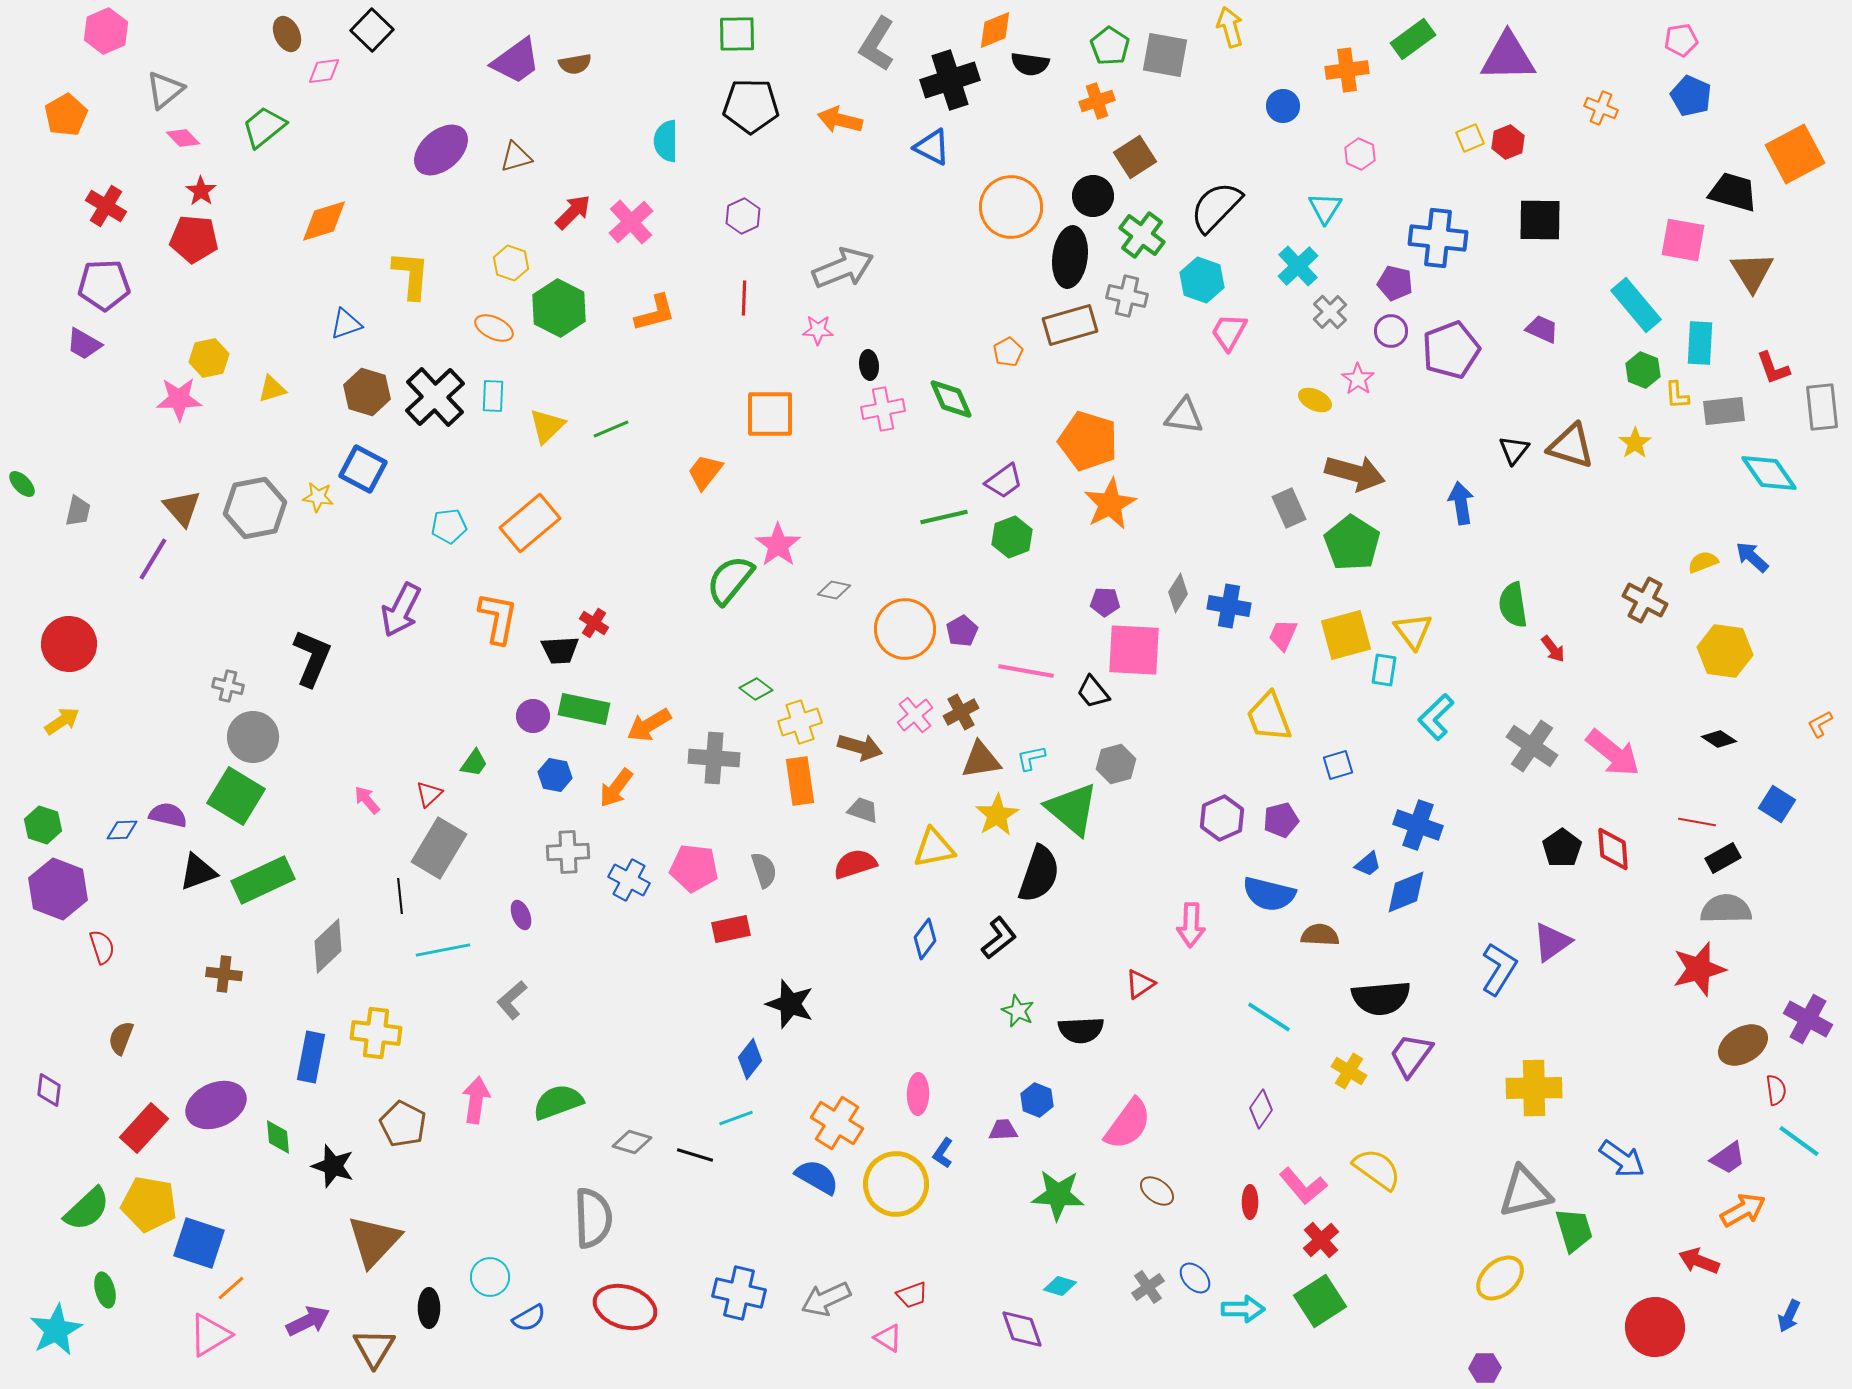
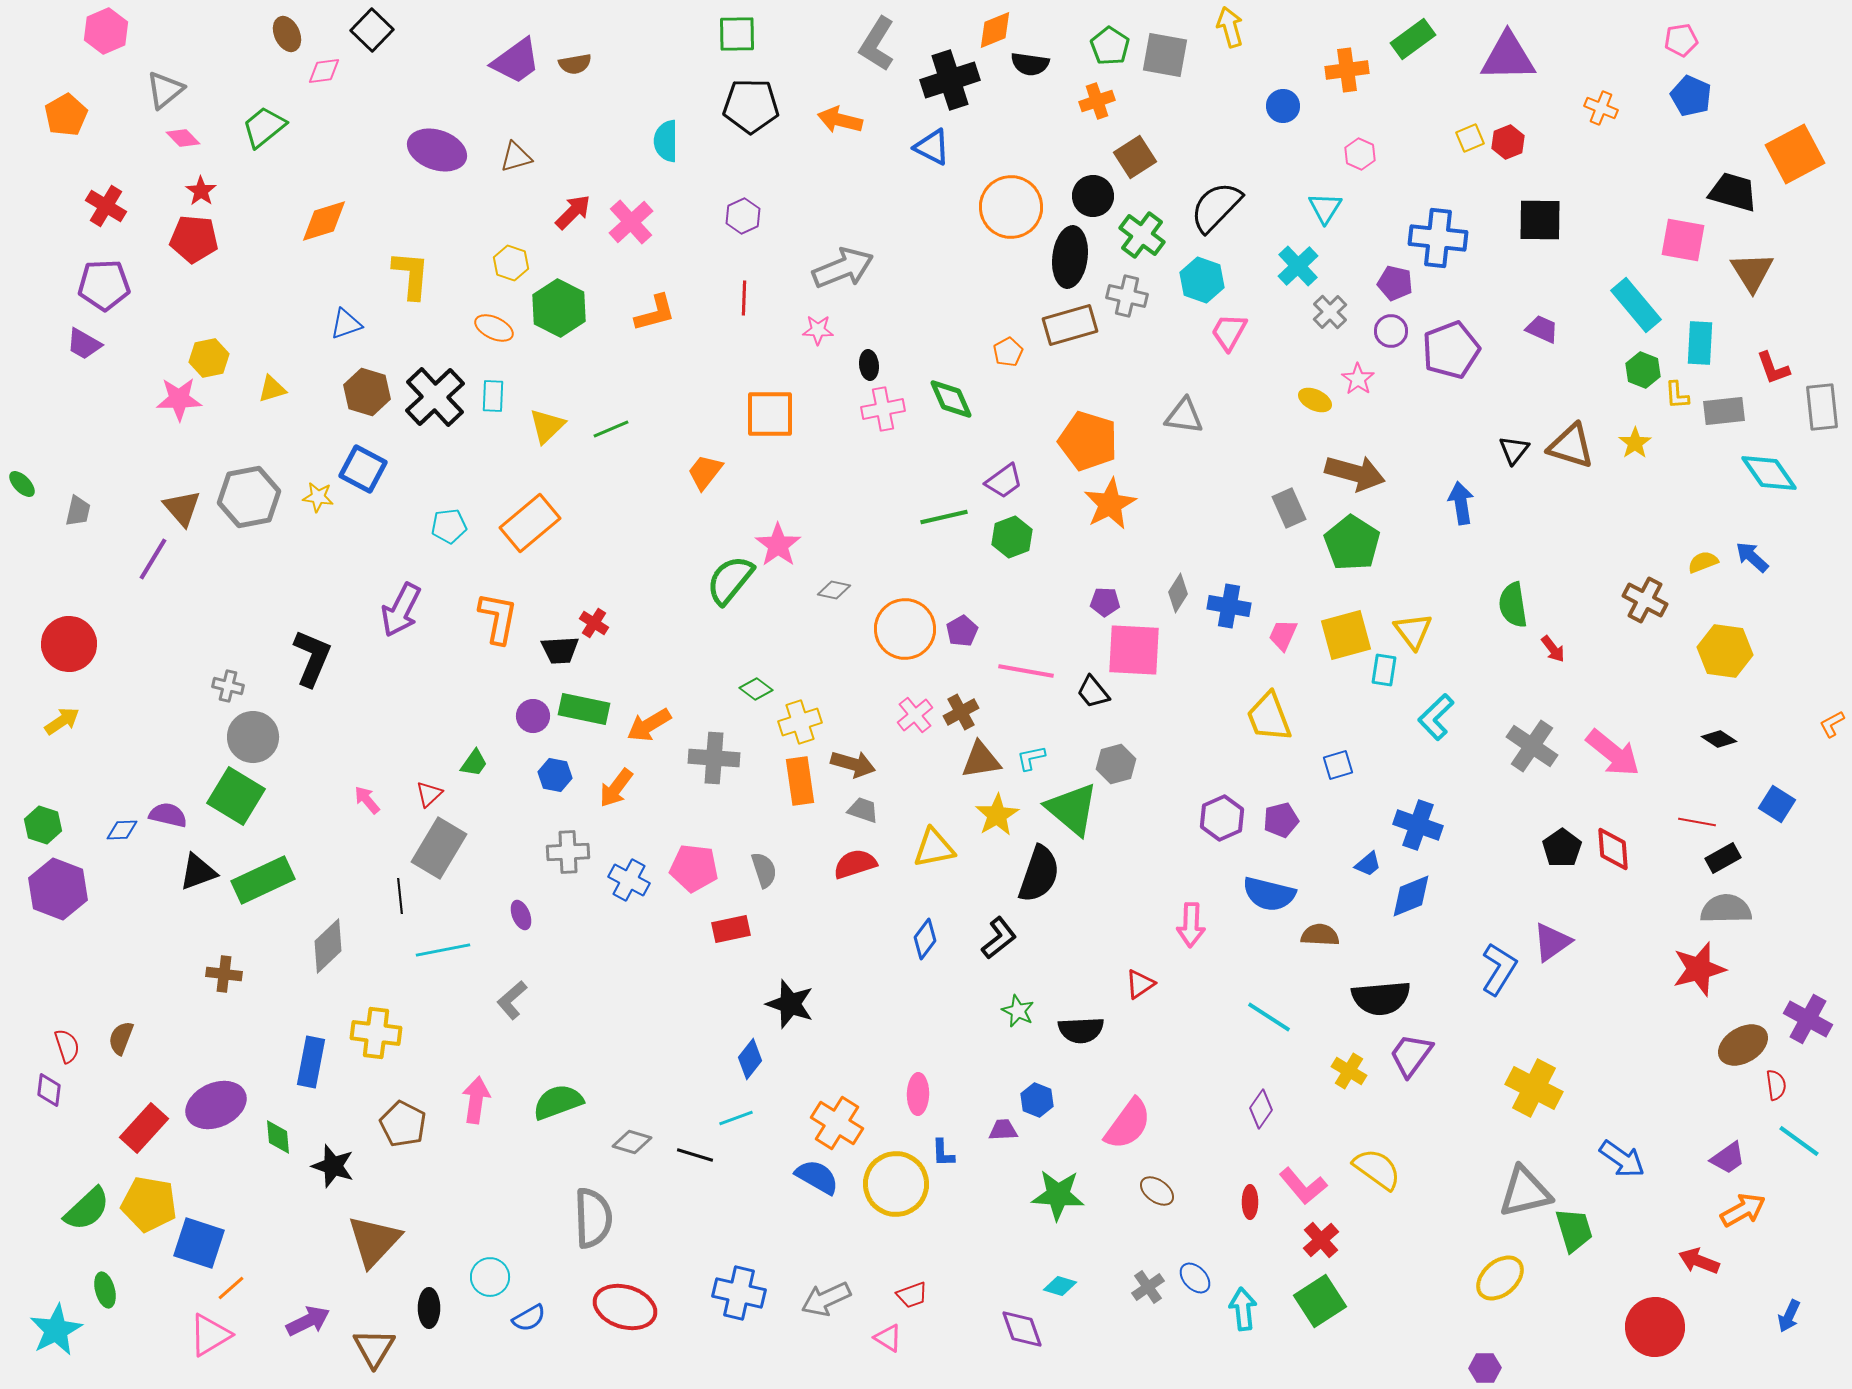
purple ellipse at (441, 150): moved 4 px left; rotated 60 degrees clockwise
gray hexagon at (255, 508): moved 6 px left, 11 px up
orange L-shape at (1820, 724): moved 12 px right
brown arrow at (860, 747): moved 7 px left, 17 px down
blue diamond at (1406, 892): moved 5 px right, 4 px down
red semicircle at (102, 947): moved 35 px left, 99 px down
blue rectangle at (311, 1057): moved 5 px down
yellow cross at (1534, 1088): rotated 28 degrees clockwise
red semicircle at (1776, 1090): moved 5 px up
blue L-shape at (943, 1153): rotated 36 degrees counterclockwise
cyan arrow at (1243, 1309): rotated 96 degrees counterclockwise
